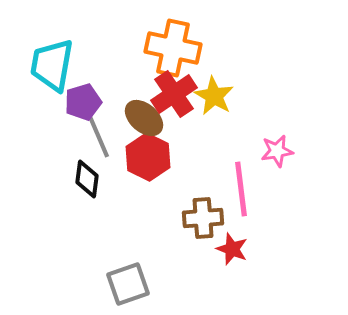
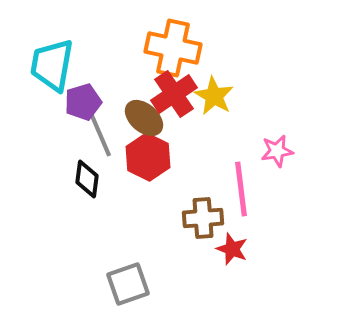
gray line: moved 2 px right, 1 px up
